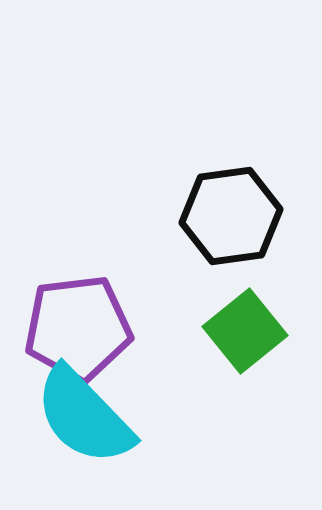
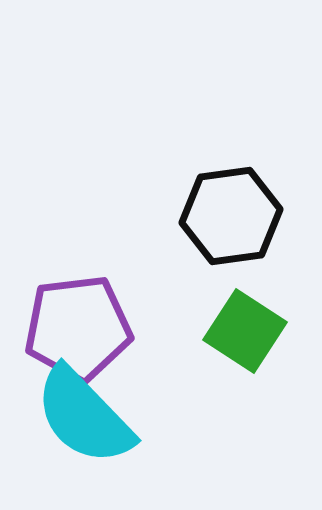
green square: rotated 18 degrees counterclockwise
